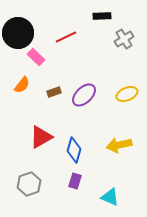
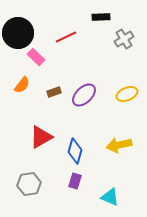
black rectangle: moved 1 px left, 1 px down
blue diamond: moved 1 px right, 1 px down
gray hexagon: rotated 10 degrees clockwise
